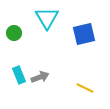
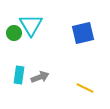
cyan triangle: moved 16 px left, 7 px down
blue square: moved 1 px left, 1 px up
cyan rectangle: rotated 30 degrees clockwise
